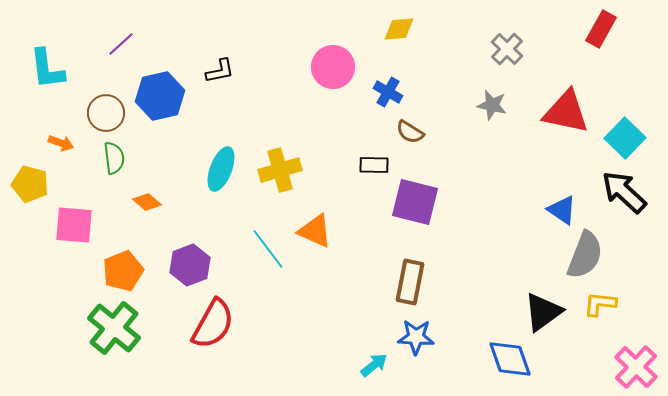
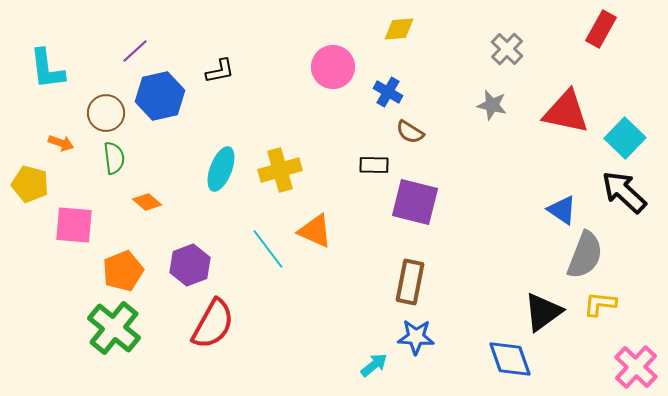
purple line: moved 14 px right, 7 px down
